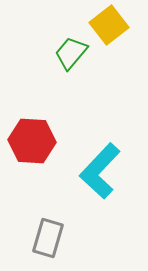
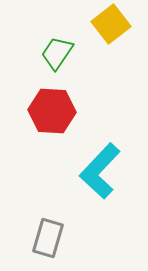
yellow square: moved 2 px right, 1 px up
green trapezoid: moved 14 px left; rotated 6 degrees counterclockwise
red hexagon: moved 20 px right, 30 px up
